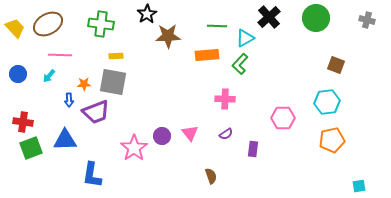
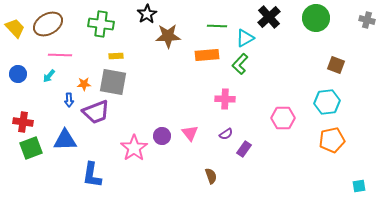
purple rectangle: moved 9 px left; rotated 28 degrees clockwise
